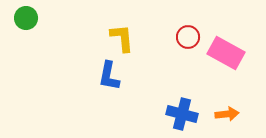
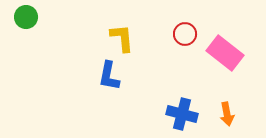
green circle: moved 1 px up
red circle: moved 3 px left, 3 px up
pink rectangle: moved 1 px left; rotated 9 degrees clockwise
orange arrow: rotated 85 degrees clockwise
